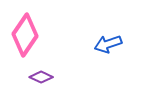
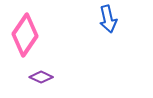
blue arrow: moved 25 px up; rotated 84 degrees counterclockwise
